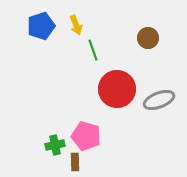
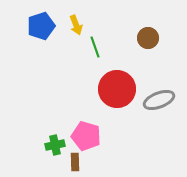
green line: moved 2 px right, 3 px up
